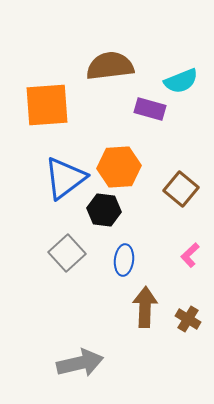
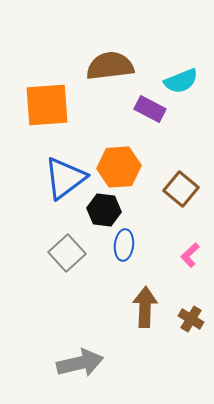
purple rectangle: rotated 12 degrees clockwise
blue ellipse: moved 15 px up
brown cross: moved 3 px right
